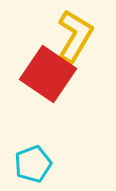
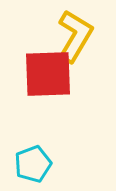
red square: rotated 36 degrees counterclockwise
